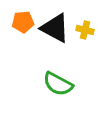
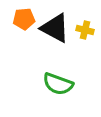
orange pentagon: moved 1 px right, 3 px up
green semicircle: rotated 8 degrees counterclockwise
